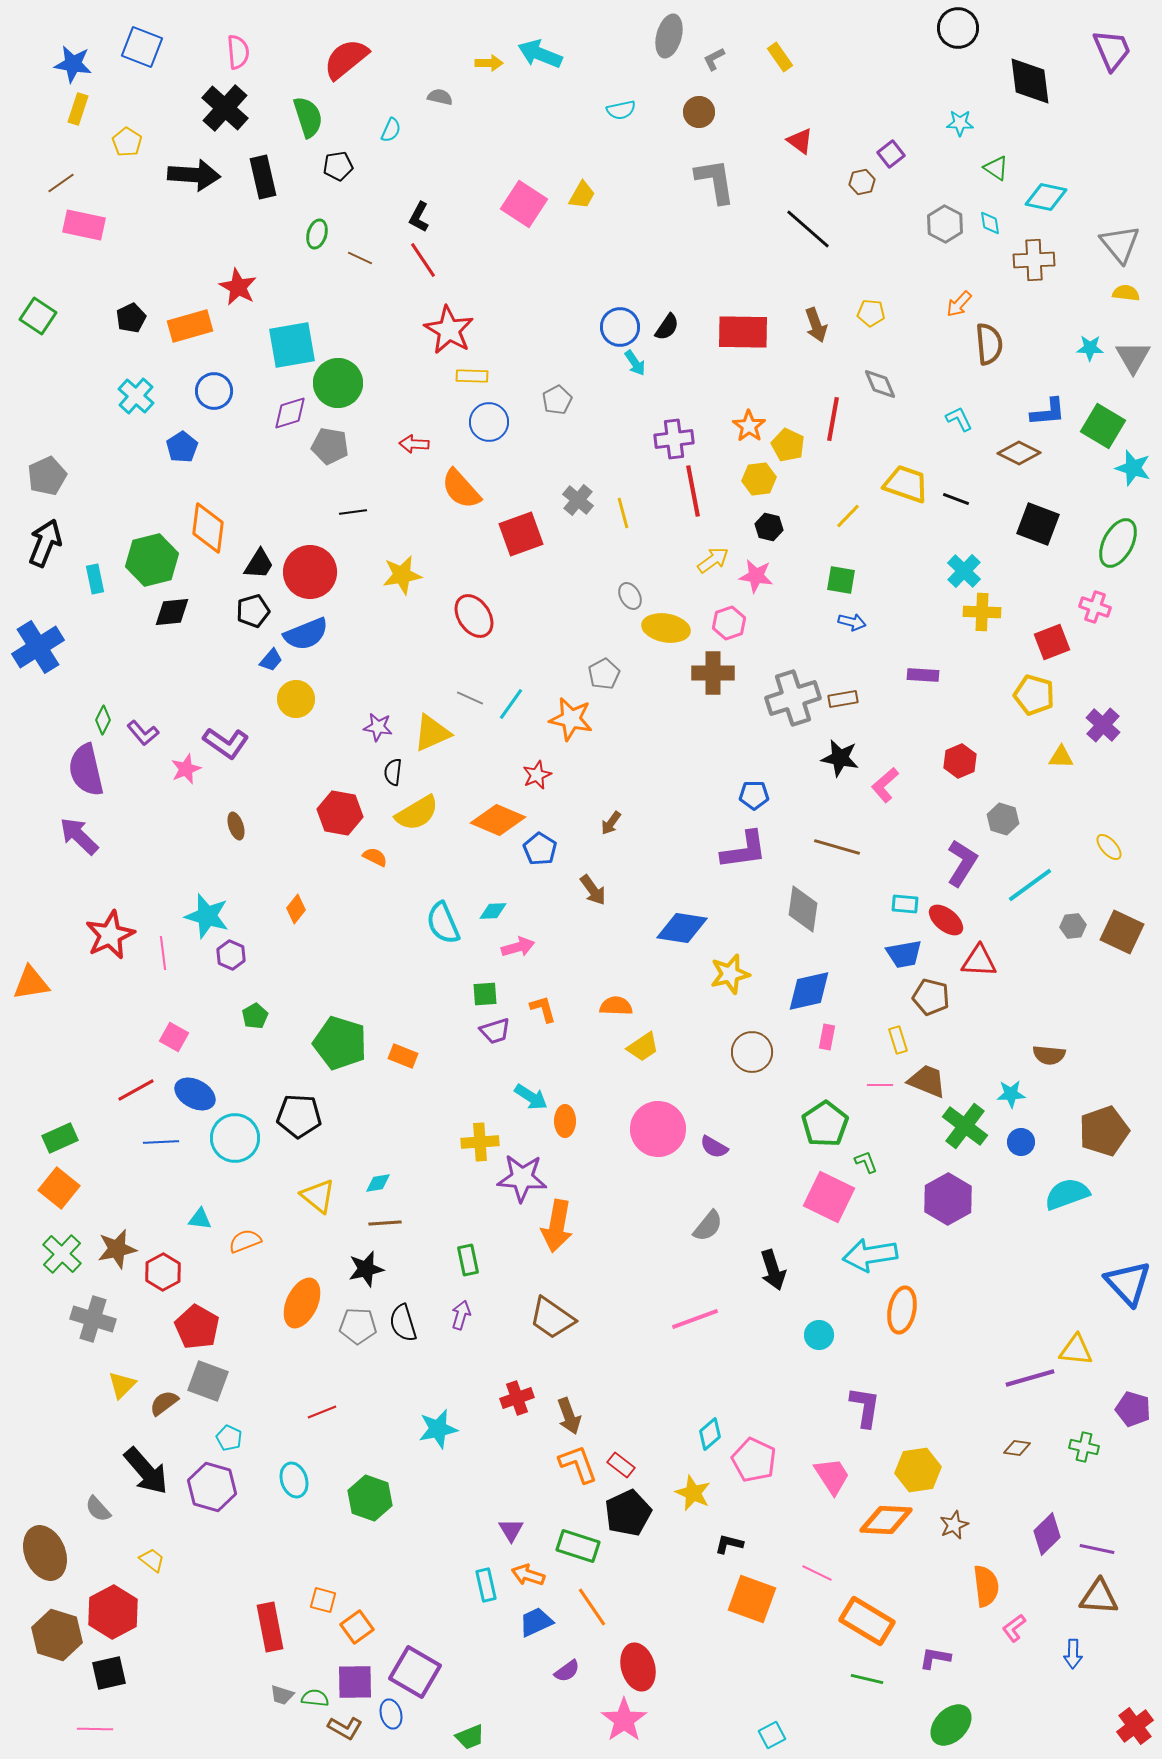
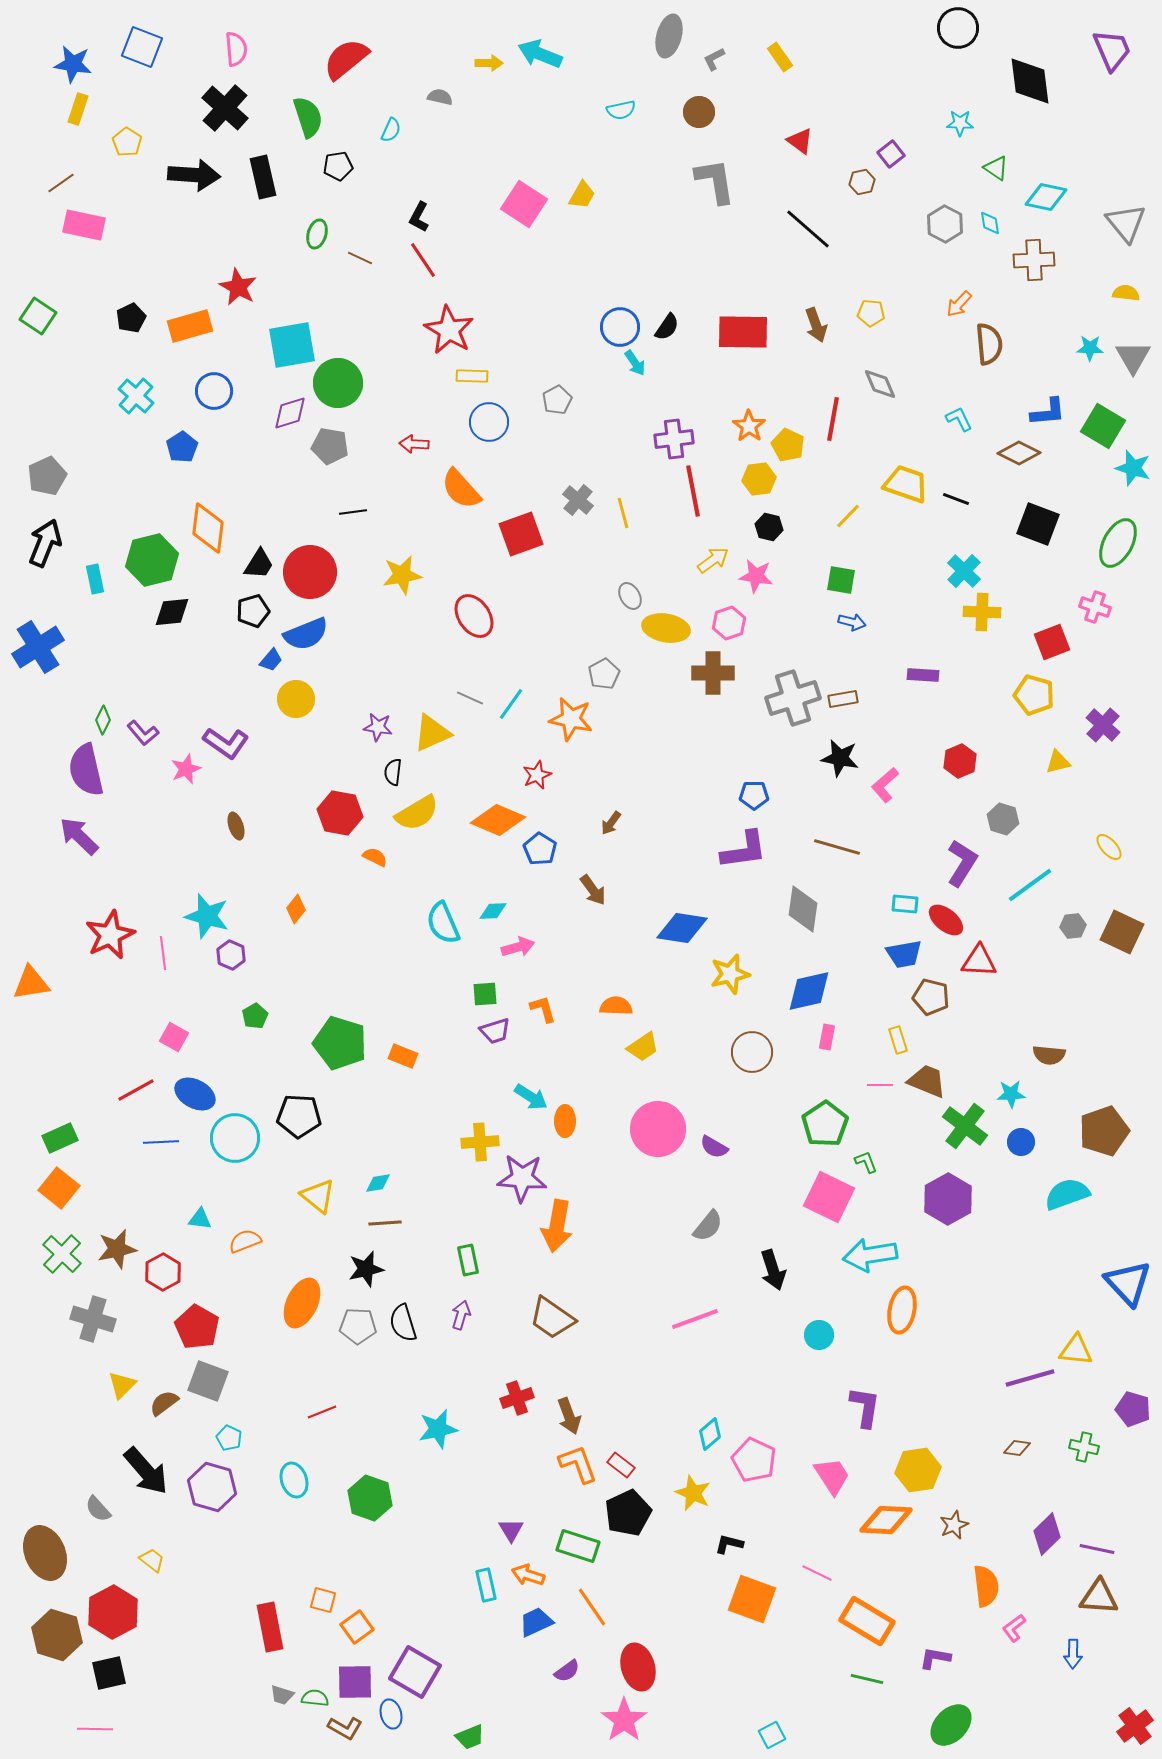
pink semicircle at (238, 52): moved 2 px left, 3 px up
gray triangle at (1120, 244): moved 6 px right, 21 px up
yellow triangle at (1061, 757): moved 3 px left, 5 px down; rotated 16 degrees counterclockwise
